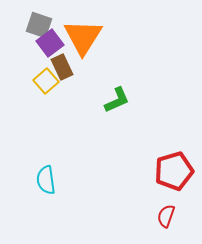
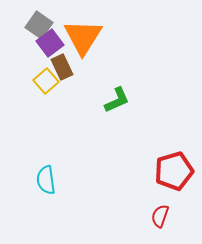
gray square: rotated 16 degrees clockwise
red semicircle: moved 6 px left
